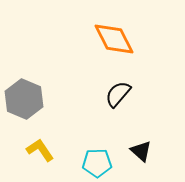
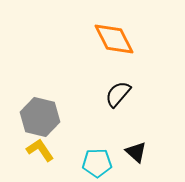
gray hexagon: moved 16 px right, 18 px down; rotated 9 degrees counterclockwise
black triangle: moved 5 px left, 1 px down
